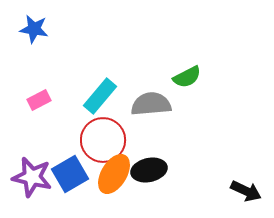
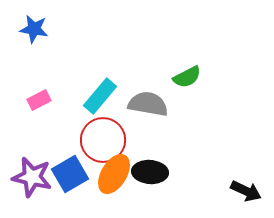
gray semicircle: moved 3 px left; rotated 15 degrees clockwise
black ellipse: moved 1 px right, 2 px down; rotated 16 degrees clockwise
